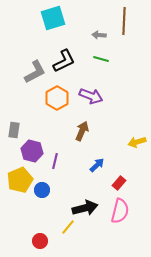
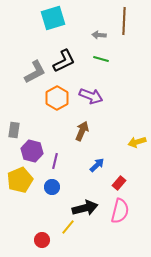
blue circle: moved 10 px right, 3 px up
red circle: moved 2 px right, 1 px up
